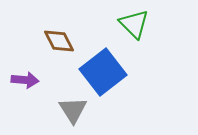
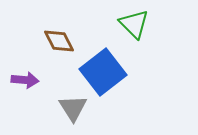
gray triangle: moved 2 px up
